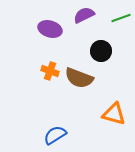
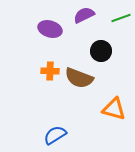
orange cross: rotated 18 degrees counterclockwise
orange triangle: moved 5 px up
